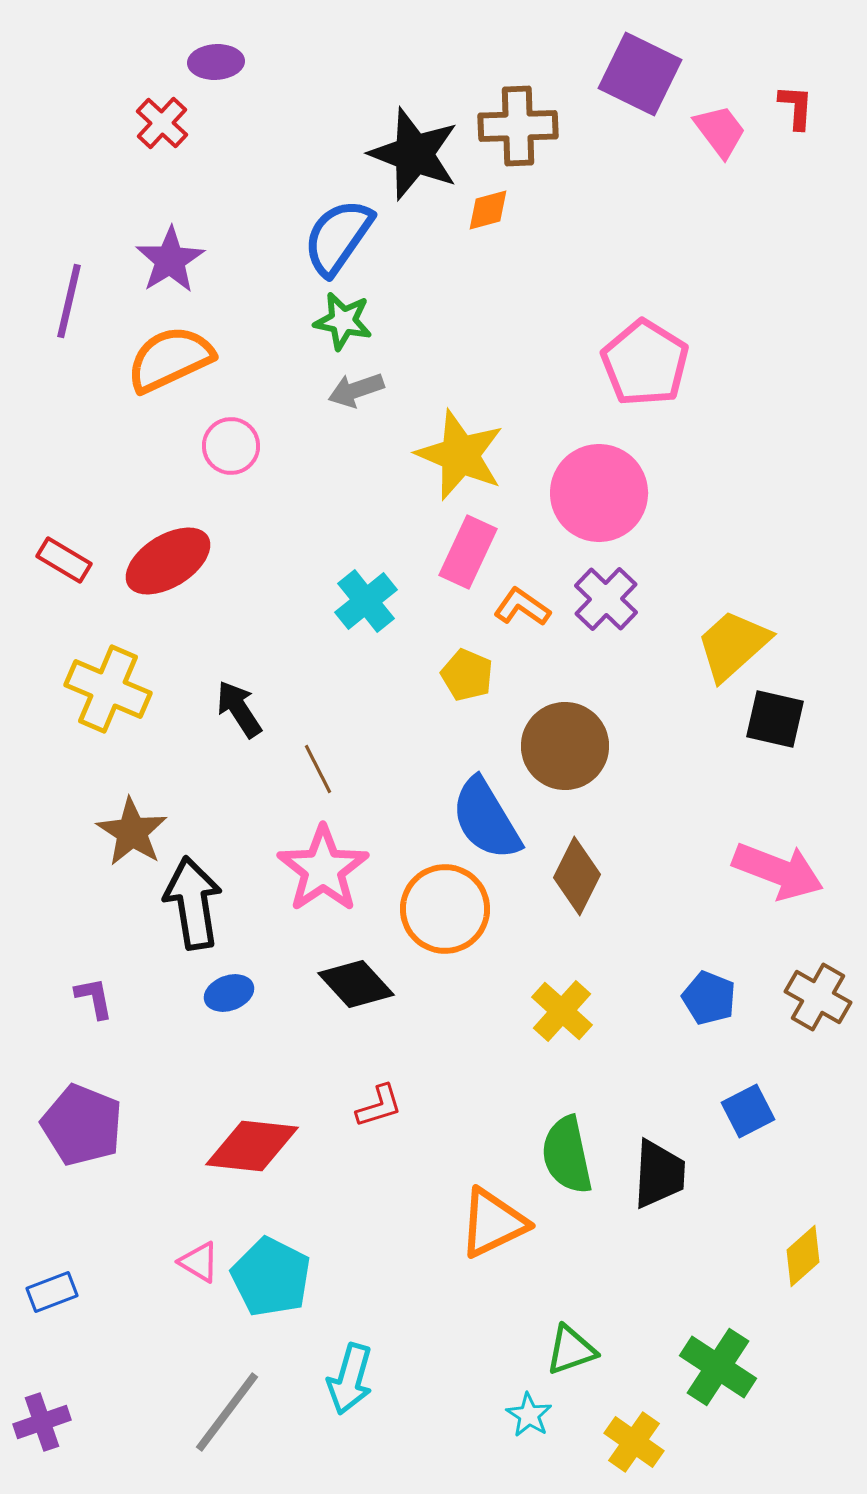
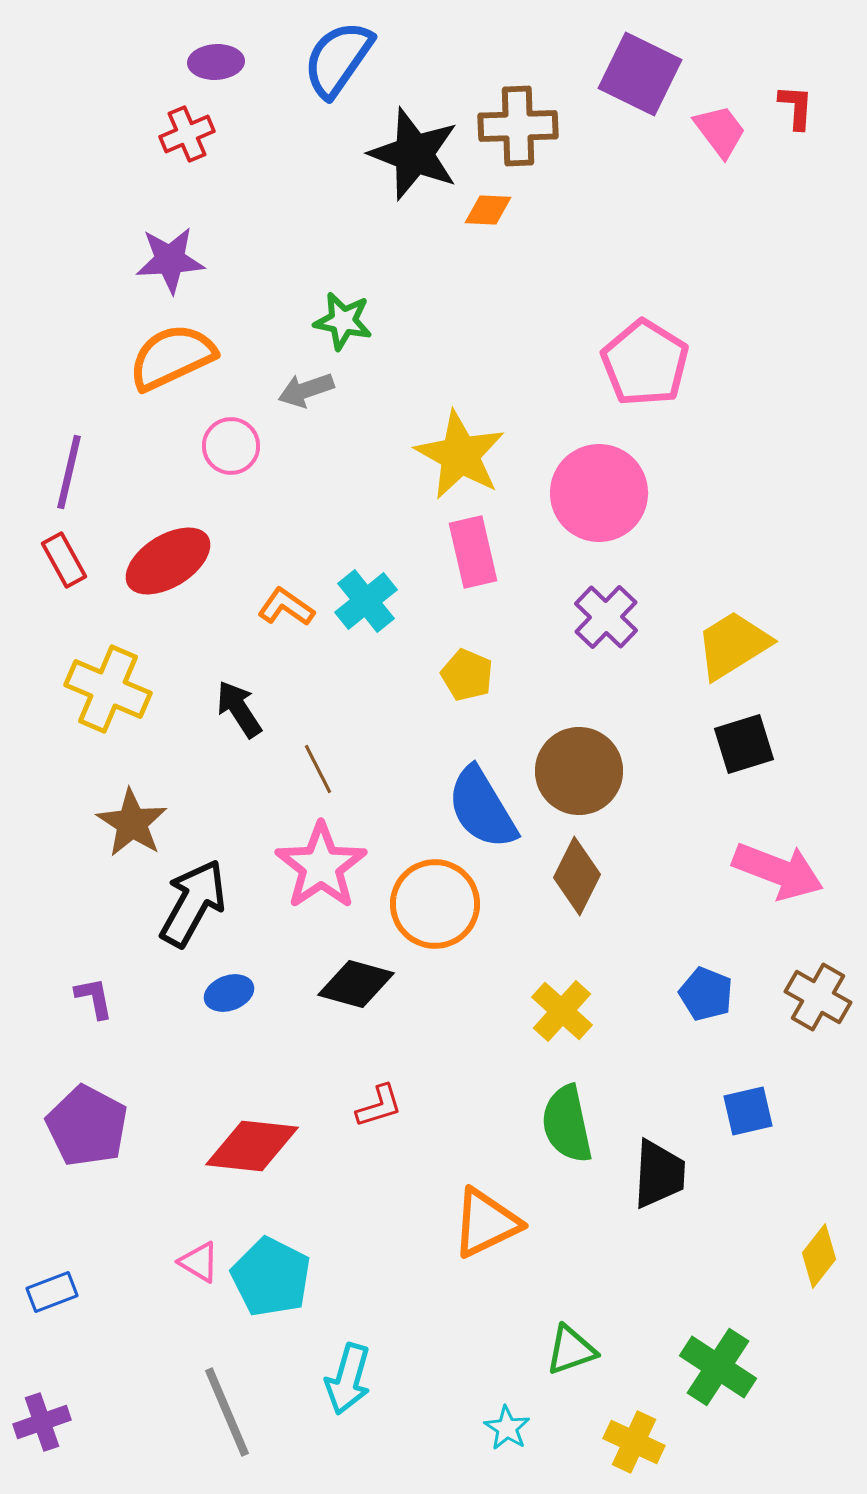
red cross at (162, 123): moved 25 px right, 11 px down; rotated 24 degrees clockwise
orange diamond at (488, 210): rotated 18 degrees clockwise
blue semicircle at (338, 237): moved 178 px up
purple star at (170, 260): rotated 28 degrees clockwise
purple line at (69, 301): moved 171 px down
orange semicircle at (170, 359): moved 2 px right, 2 px up
gray arrow at (356, 390): moved 50 px left
yellow star at (460, 455): rotated 6 degrees clockwise
pink rectangle at (468, 552): moved 5 px right; rotated 38 degrees counterclockwise
red rectangle at (64, 560): rotated 30 degrees clockwise
purple cross at (606, 599): moved 18 px down
orange L-shape at (522, 607): moved 236 px left
yellow trapezoid at (733, 645): rotated 10 degrees clockwise
black square at (775, 719): moved 31 px left, 25 px down; rotated 30 degrees counterclockwise
brown circle at (565, 746): moved 14 px right, 25 px down
blue semicircle at (486, 819): moved 4 px left, 11 px up
brown star at (132, 832): moved 9 px up
pink star at (323, 869): moved 2 px left, 3 px up
black arrow at (193, 903): rotated 38 degrees clockwise
orange circle at (445, 909): moved 10 px left, 5 px up
black diamond at (356, 984): rotated 32 degrees counterclockwise
blue pentagon at (709, 998): moved 3 px left, 4 px up
blue square at (748, 1111): rotated 14 degrees clockwise
purple pentagon at (82, 1125): moved 5 px right, 1 px down; rotated 6 degrees clockwise
green semicircle at (567, 1155): moved 31 px up
orange triangle at (493, 1223): moved 7 px left
yellow diamond at (803, 1256): moved 16 px right; rotated 10 degrees counterclockwise
cyan arrow at (350, 1379): moved 2 px left
gray line at (227, 1412): rotated 60 degrees counterclockwise
cyan star at (529, 1415): moved 22 px left, 13 px down
yellow cross at (634, 1442): rotated 10 degrees counterclockwise
